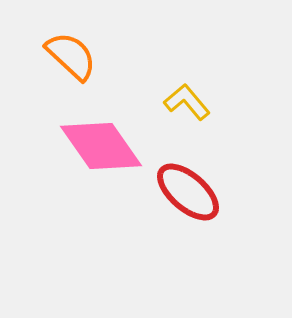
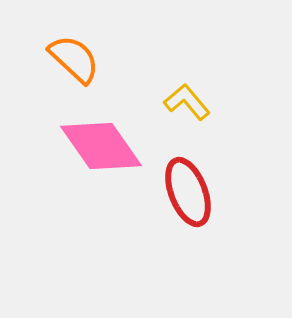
orange semicircle: moved 3 px right, 3 px down
red ellipse: rotated 28 degrees clockwise
